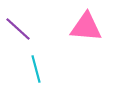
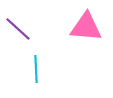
cyan line: rotated 12 degrees clockwise
